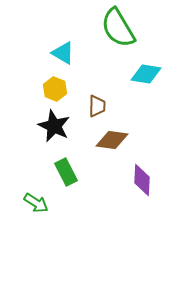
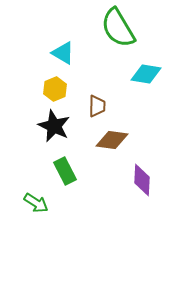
yellow hexagon: rotated 15 degrees clockwise
green rectangle: moved 1 px left, 1 px up
